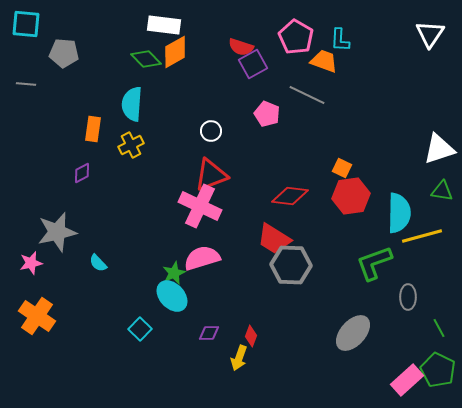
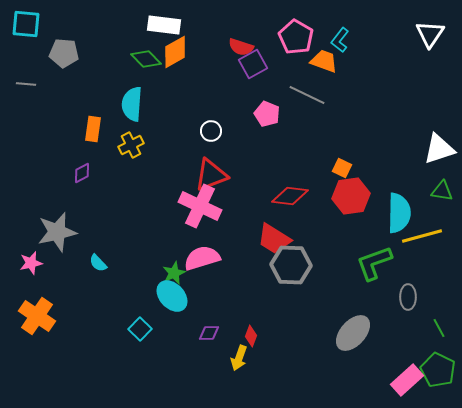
cyan L-shape at (340, 40): rotated 35 degrees clockwise
